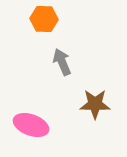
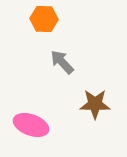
gray arrow: rotated 20 degrees counterclockwise
